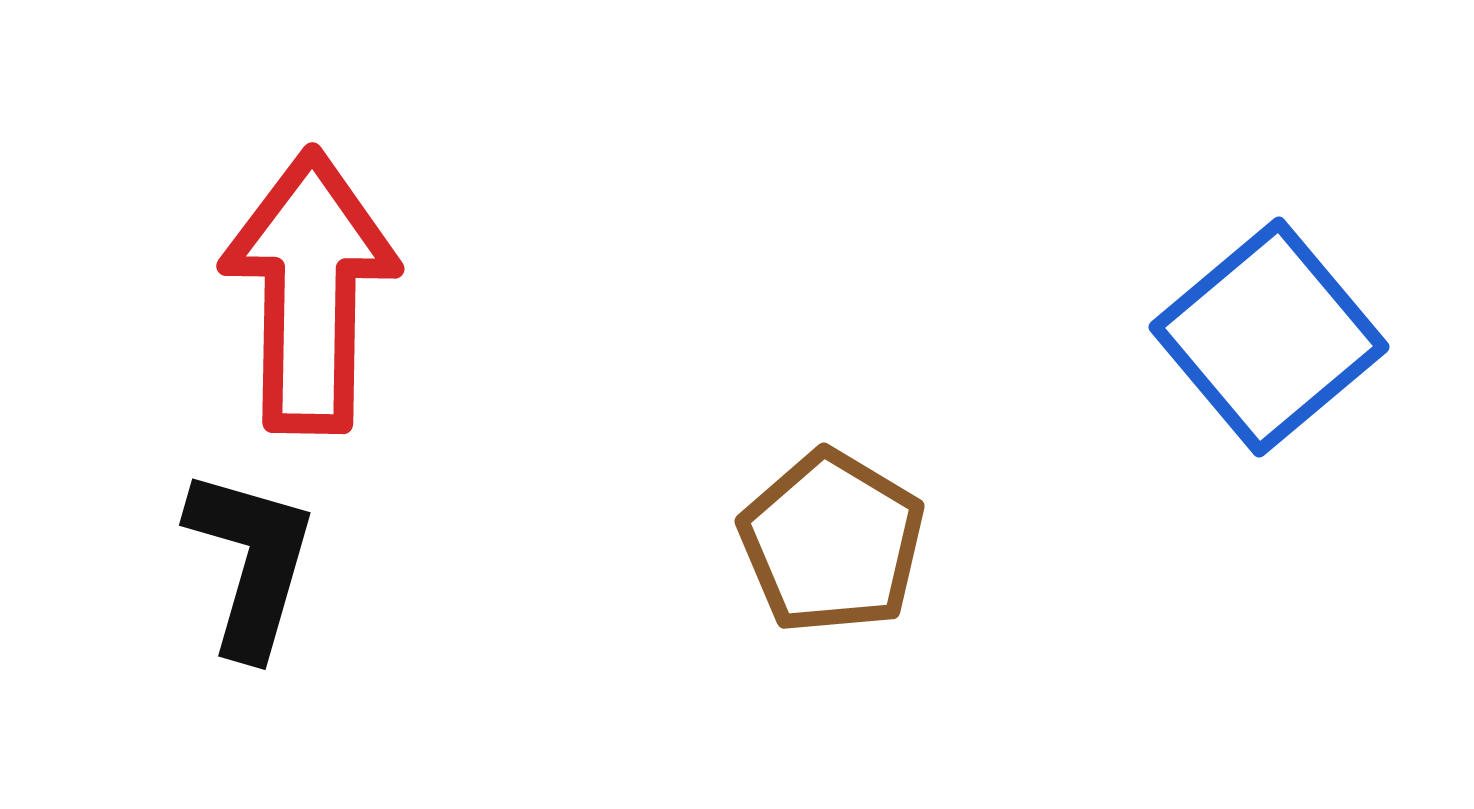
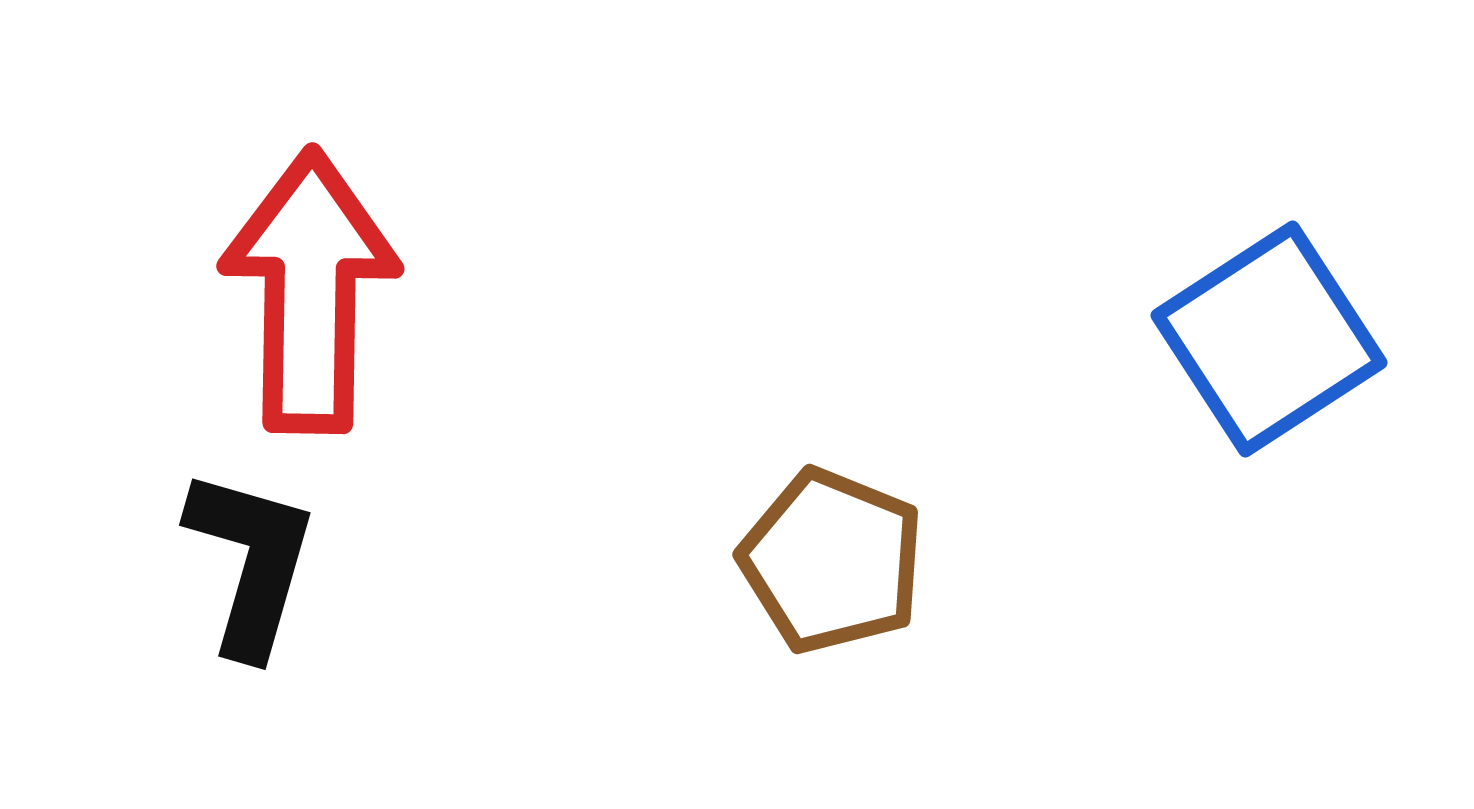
blue square: moved 2 px down; rotated 7 degrees clockwise
brown pentagon: moved 19 px down; rotated 9 degrees counterclockwise
